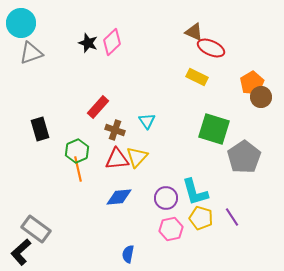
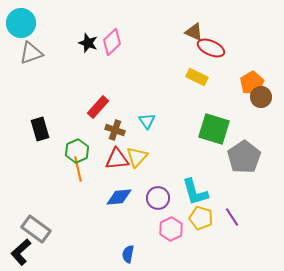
purple circle: moved 8 px left
pink hexagon: rotated 15 degrees counterclockwise
